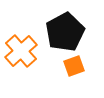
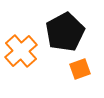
orange square: moved 6 px right, 3 px down
